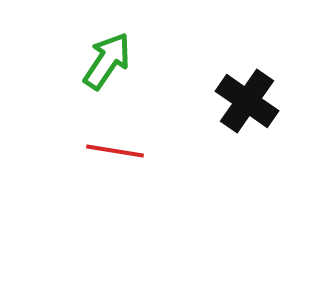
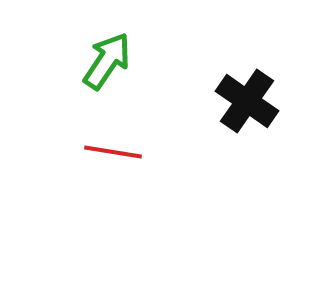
red line: moved 2 px left, 1 px down
